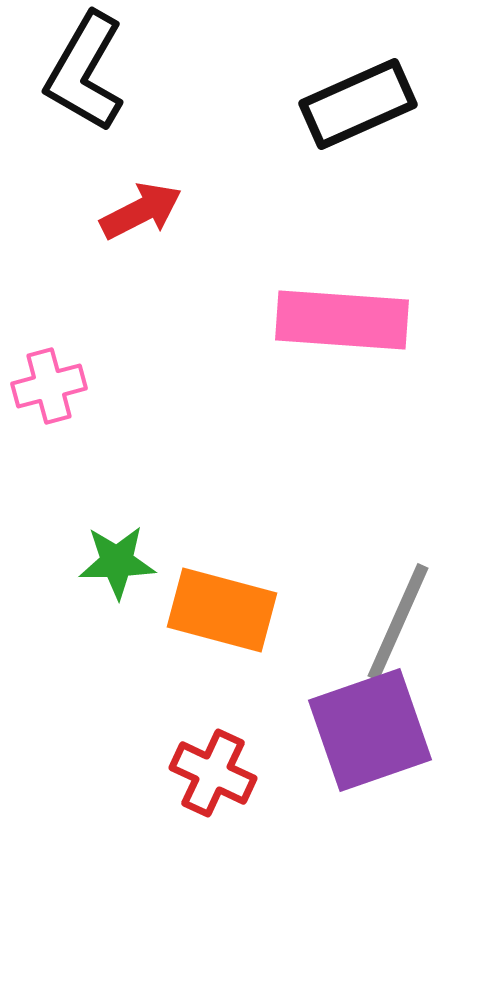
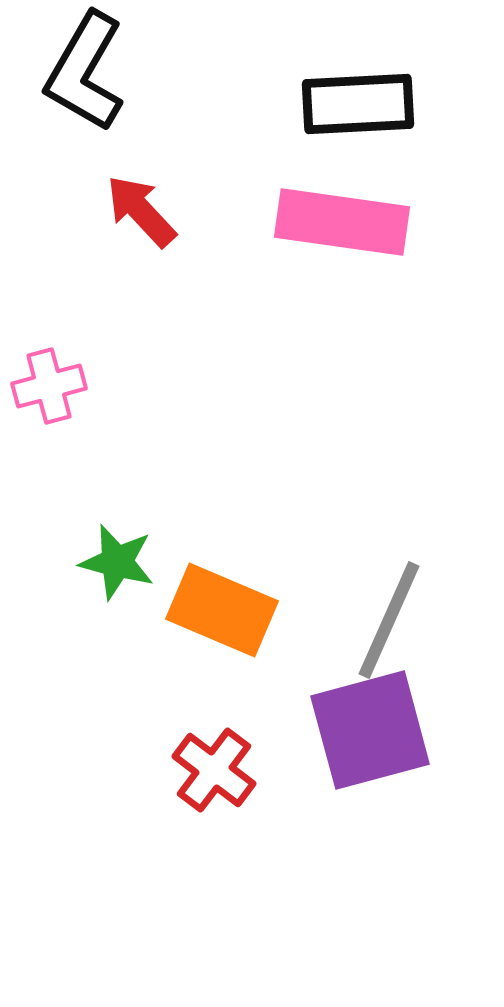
black rectangle: rotated 21 degrees clockwise
red arrow: rotated 106 degrees counterclockwise
pink rectangle: moved 98 px up; rotated 4 degrees clockwise
green star: rotated 16 degrees clockwise
orange rectangle: rotated 8 degrees clockwise
gray line: moved 9 px left, 2 px up
purple square: rotated 4 degrees clockwise
red cross: moved 1 px right, 3 px up; rotated 12 degrees clockwise
